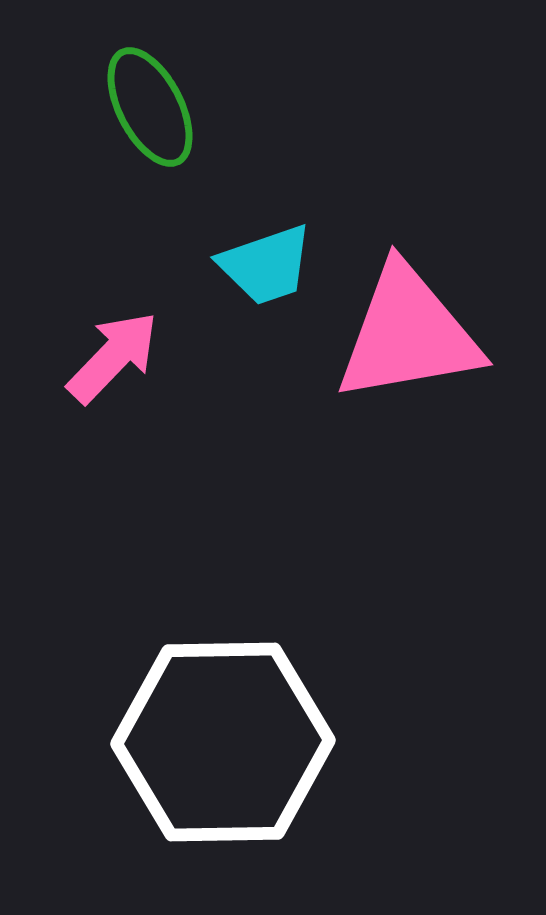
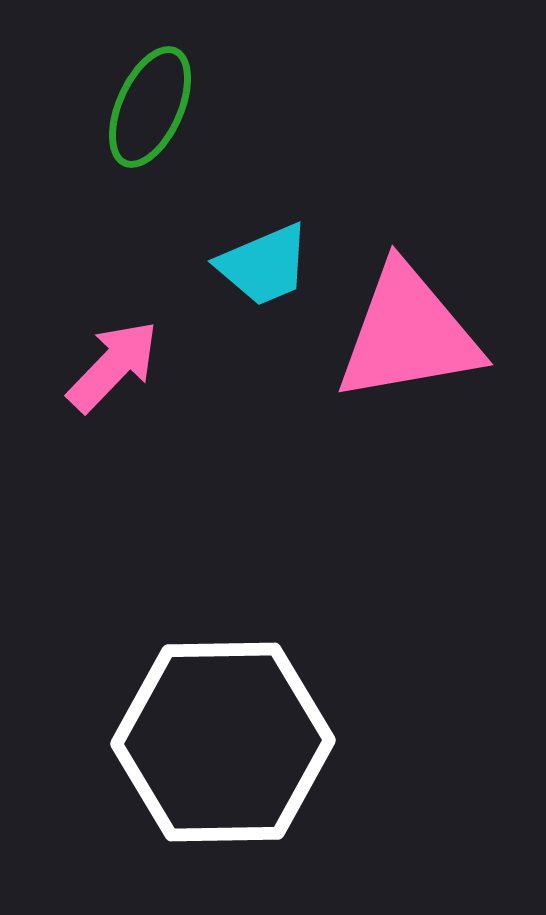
green ellipse: rotated 51 degrees clockwise
cyan trapezoid: moved 2 px left; rotated 4 degrees counterclockwise
pink arrow: moved 9 px down
